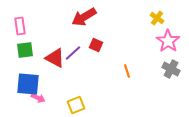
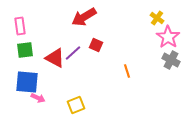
pink star: moved 4 px up
gray cross: moved 9 px up
blue square: moved 1 px left, 2 px up
